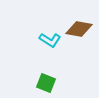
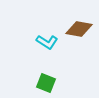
cyan L-shape: moved 3 px left, 2 px down
